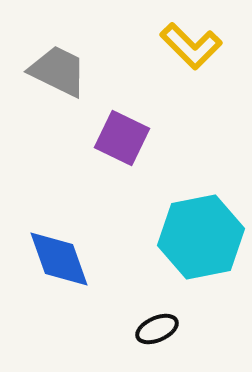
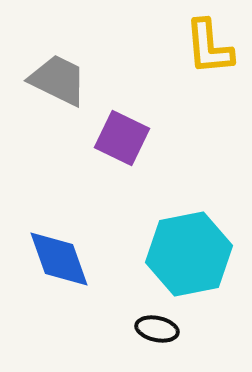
yellow L-shape: moved 18 px right, 1 px down; rotated 40 degrees clockwise
gray trapezoid: moved 9 px down
cyan hexagon: moved 12 px left, 17 px down
black ellipse: rotated 36 degrees clockwise
